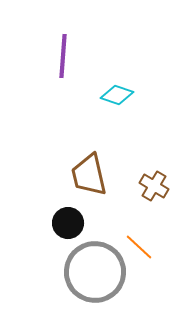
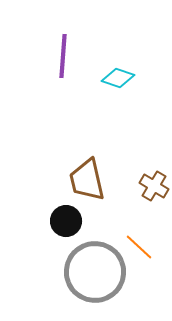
cyan diamond: moved 1 px right, 17 px up
brown trapezoid: moved 2 px left, 5 px down
black circle: moved 2 px left, 2 px up
